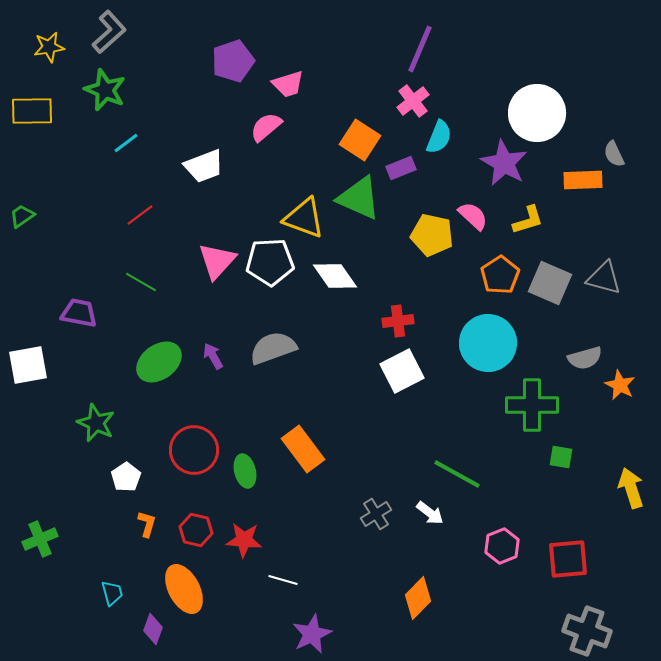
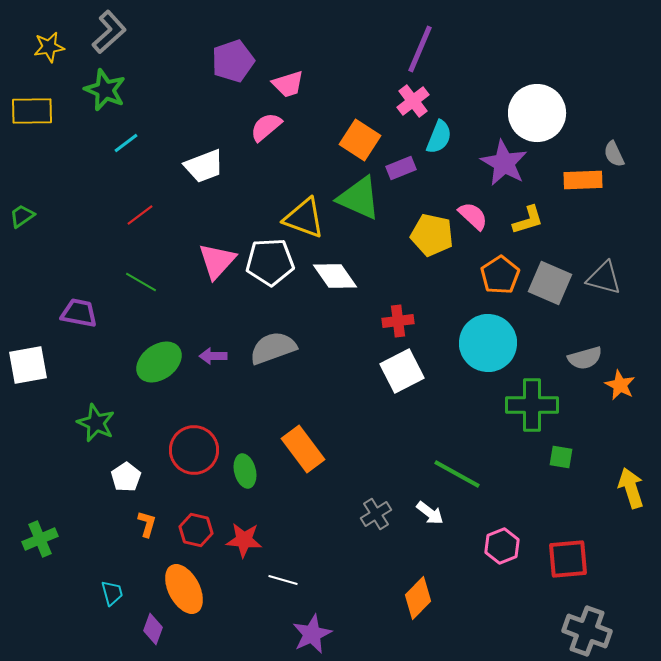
purple arrow at (213, 356): rotated 60 degrees counterclockwise
